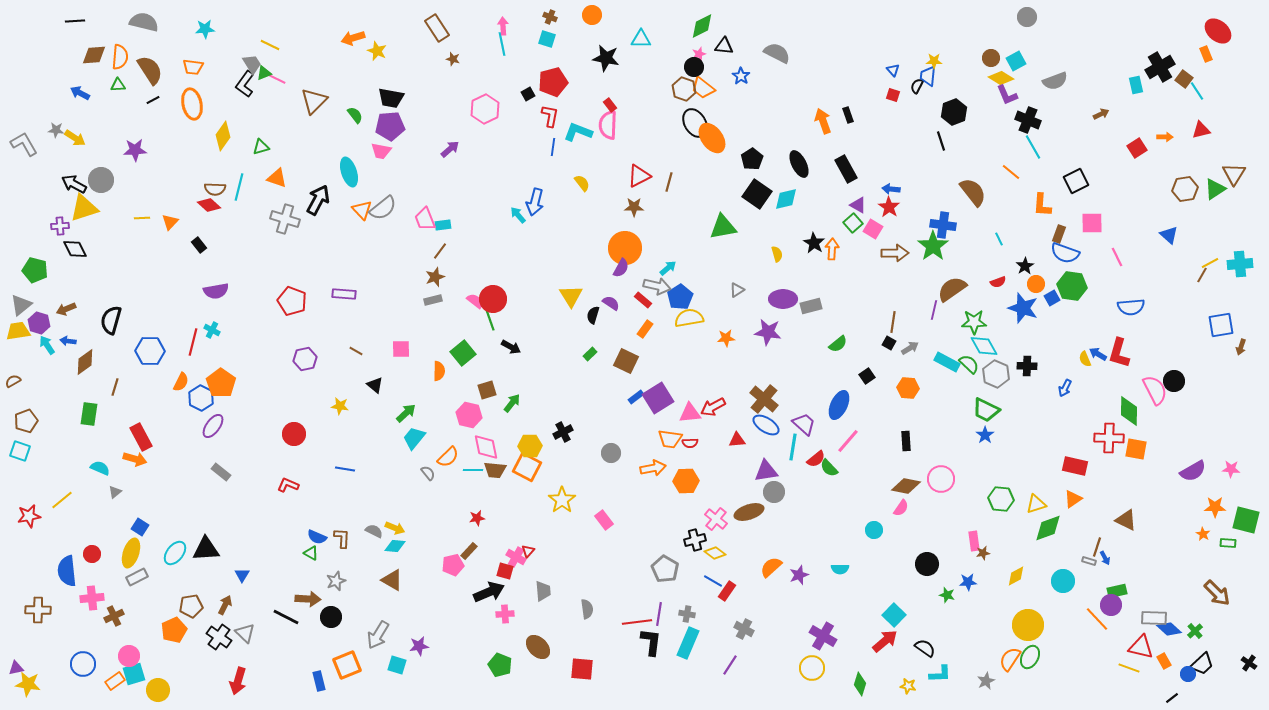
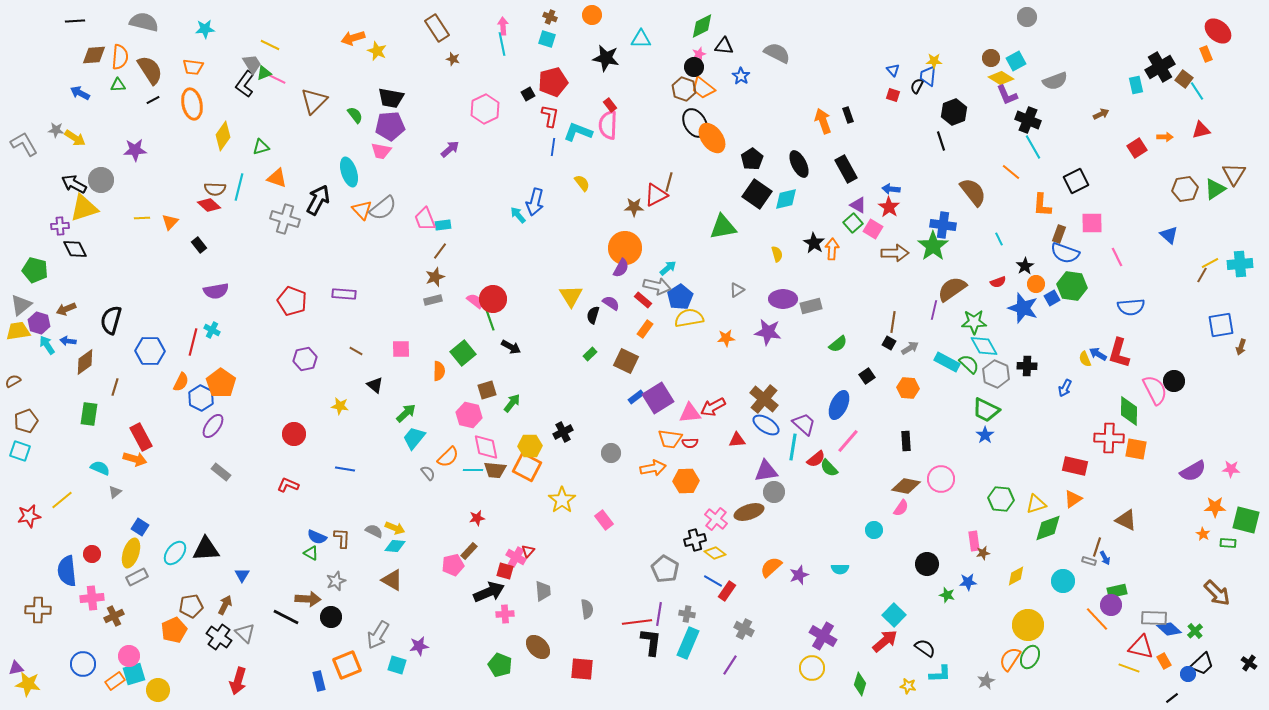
red triangle at (639, 176): moved 17 px right, 19 px down
